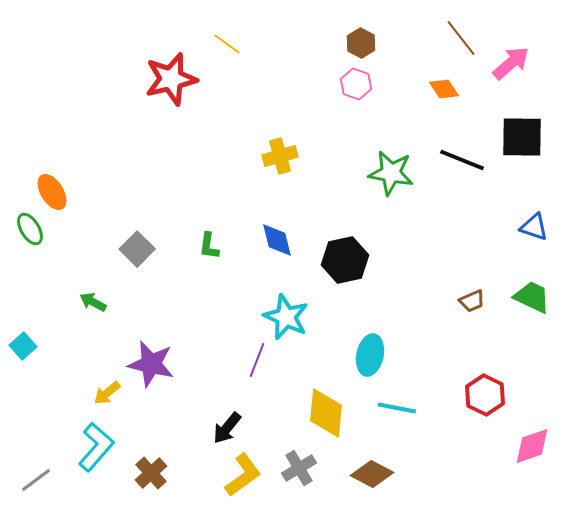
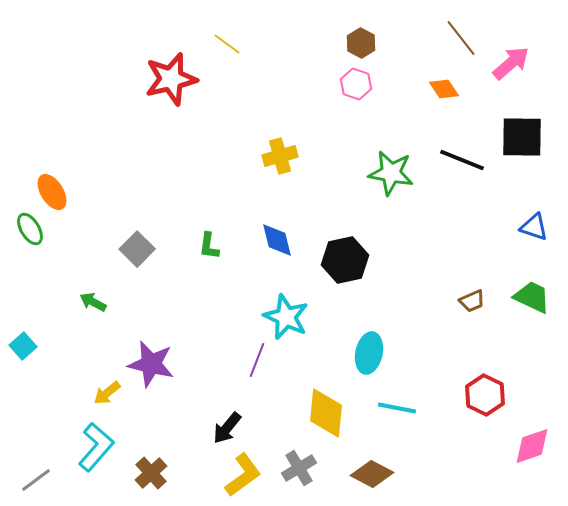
cyan ellipse: moved 1 px left, 2 px up
